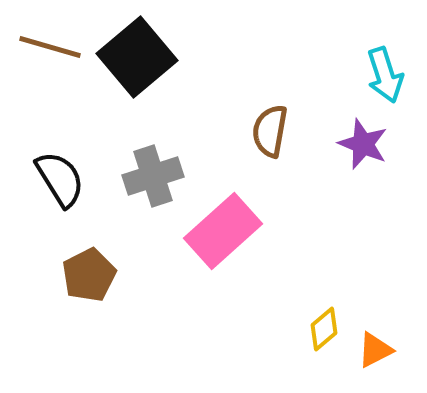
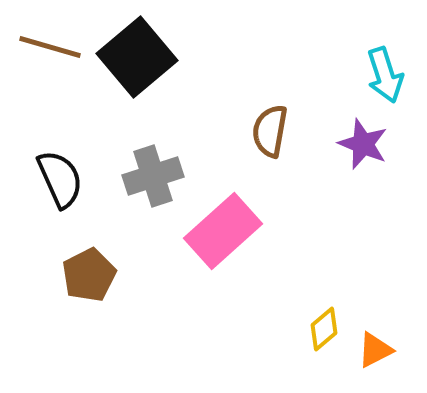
black semicircle: rotated 8 degrees clockwise
